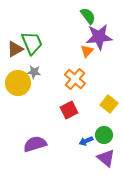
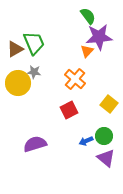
green trapezoid: moved 2 px right
green circle: moved 1 px down
